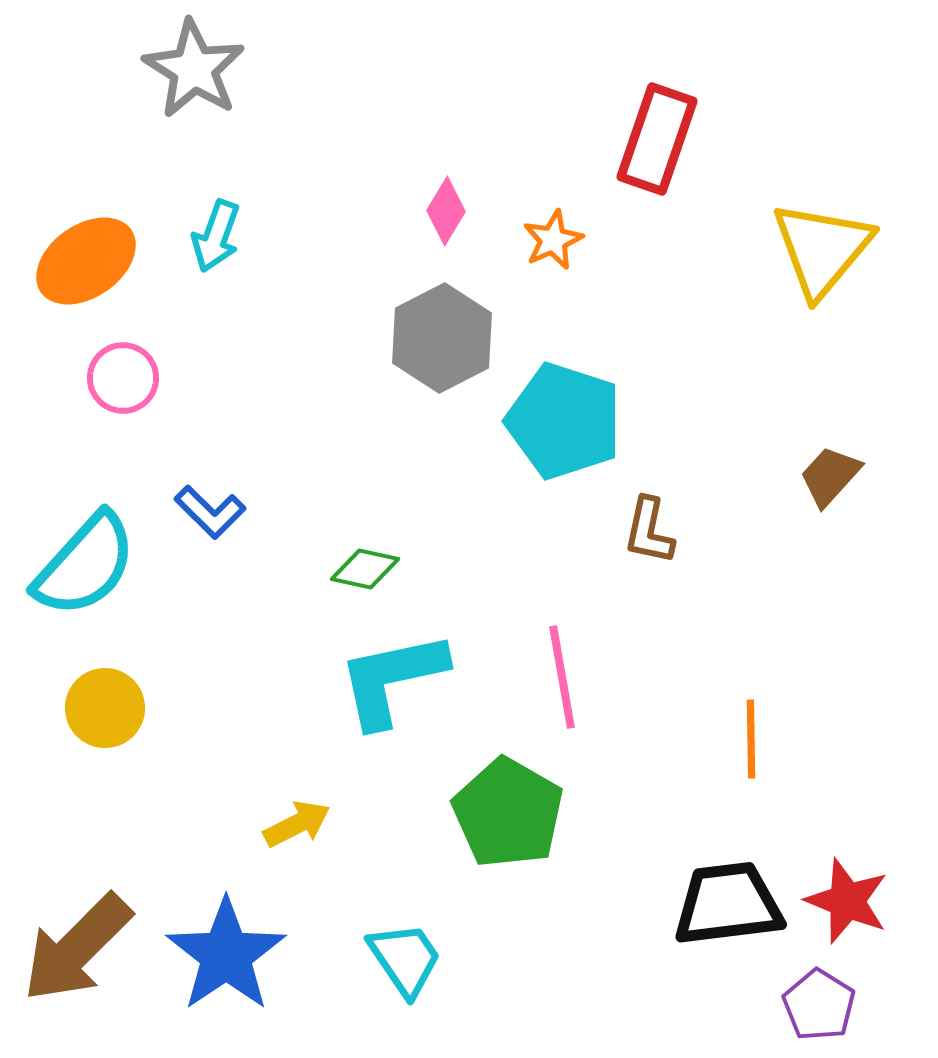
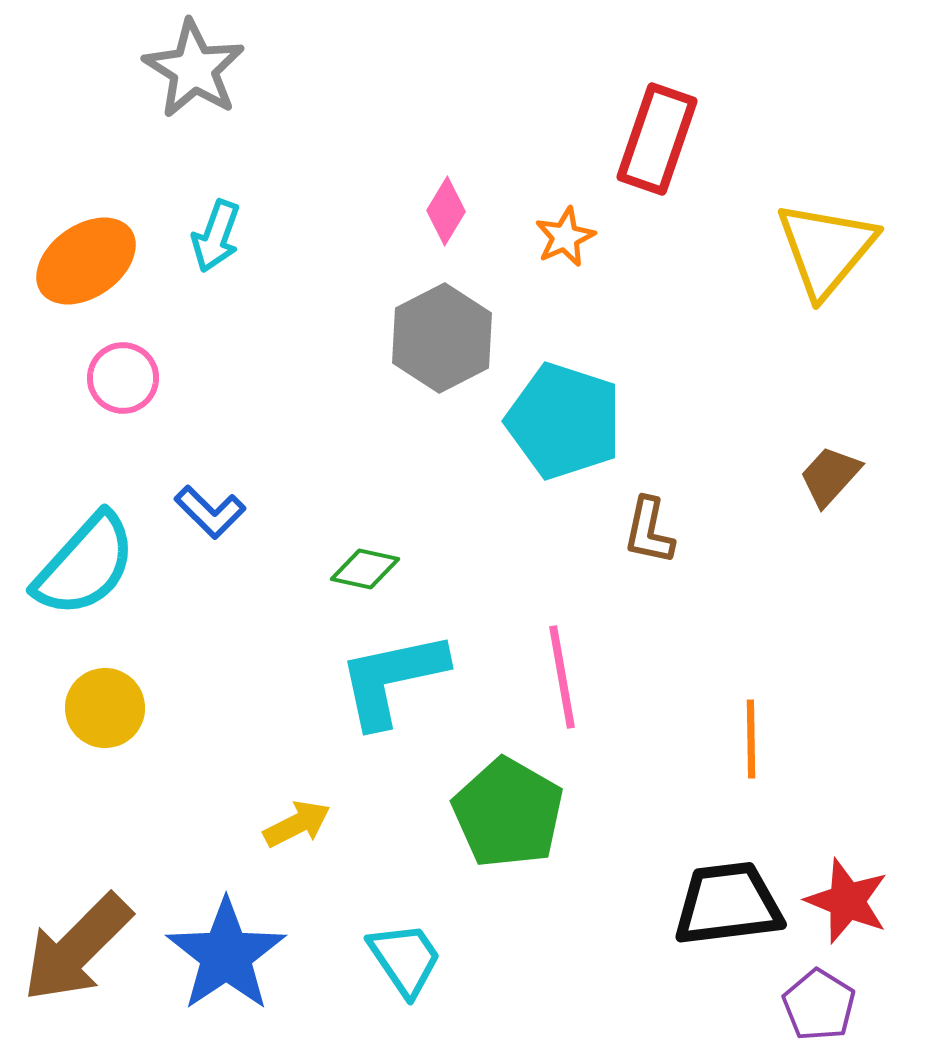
orange star: moved 12 px right, 3 px up
yellow triangle: moved 4 px right
